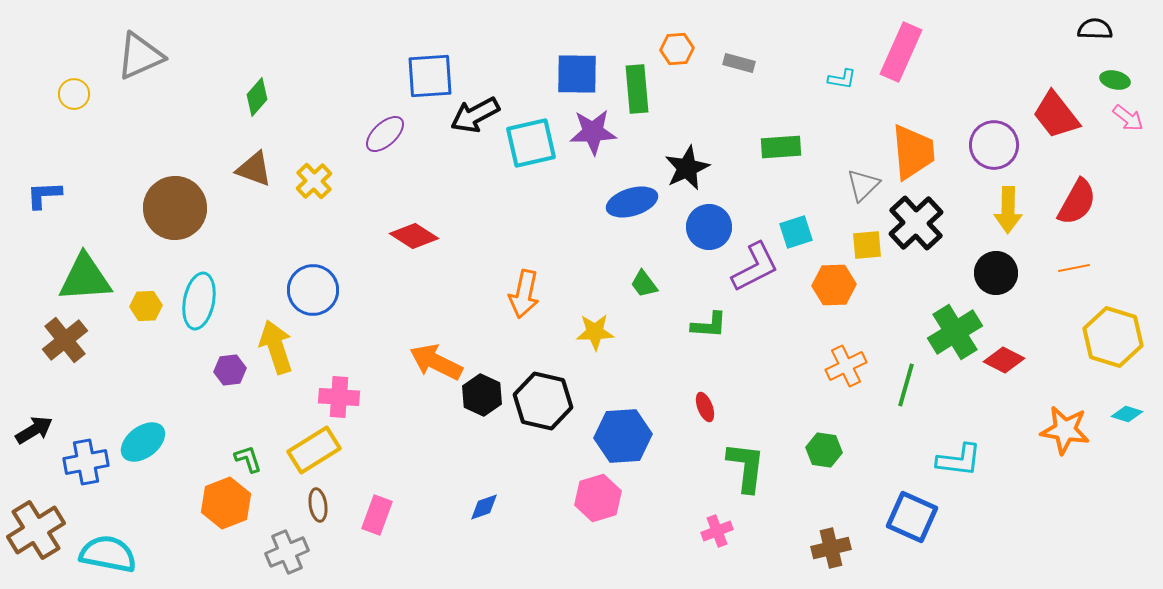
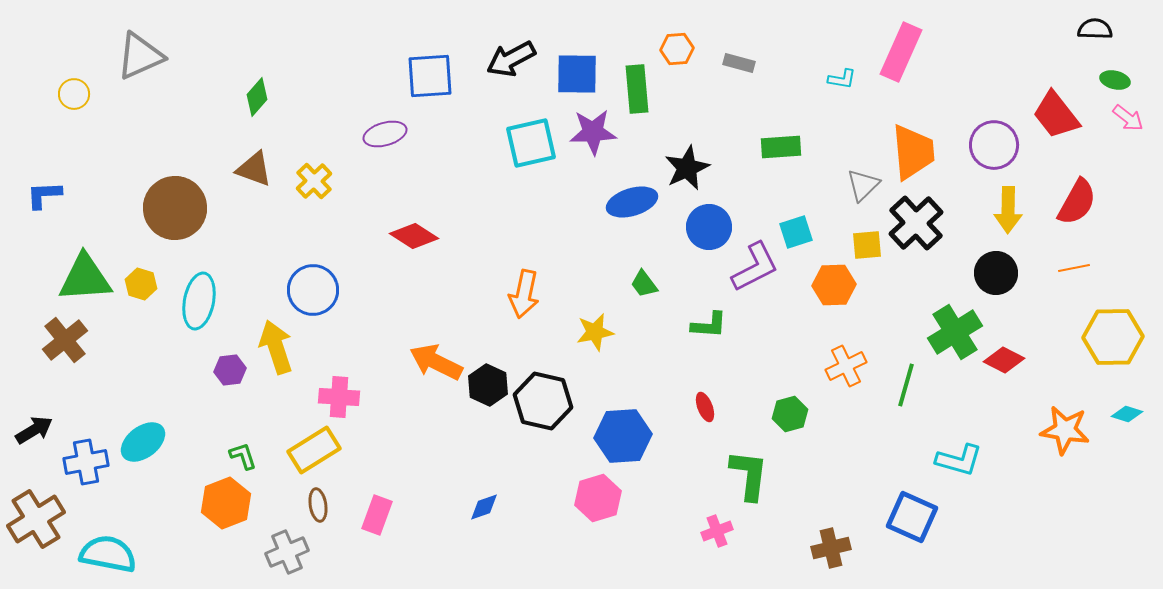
black arrow at (475, 115): moved 36 px right, 56 px up
purple ellipse at (385, 134): rotated 27 degrees clockwise
yellow hexagon at (146, 306): moved 5 px left, 22 px up; rotated 20 degrees clockwise
yellow star at (595, 332): rotated 9 degrees counterclockwise
yellow hexagon at (1113, 337): rotated 18 degrees counterclockwise
black hexagon at (482, 395): moved 6 px right, 10 px up
green hexagon at (824, 450): moved 34 px left, 36 px up; rotated 24 degrees counterclockwise
green L-shape at (248, 459): moved 5 px left, 3 px up
cyan L-shape at (959, 460): rotated 9 degrees clockwise
green L-shape at (746, 467): moved 3 px right, 8 px down
brown cross at (36, 530): moved 11 px up
